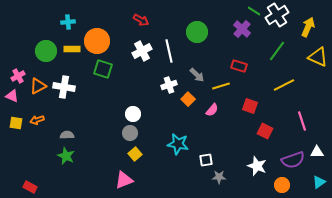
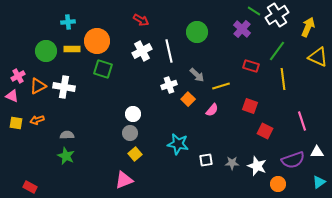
red rectangle at (239, 66): moved 12 px right
yellow line at (284, 85): moved 1 px left, 6 px up; rotated 70 degrees counterclockwise
gray star at (219, 177): moved 13 px right, 14 px up
orange circle at (282, 185): moved 4 px left, 1 px up
